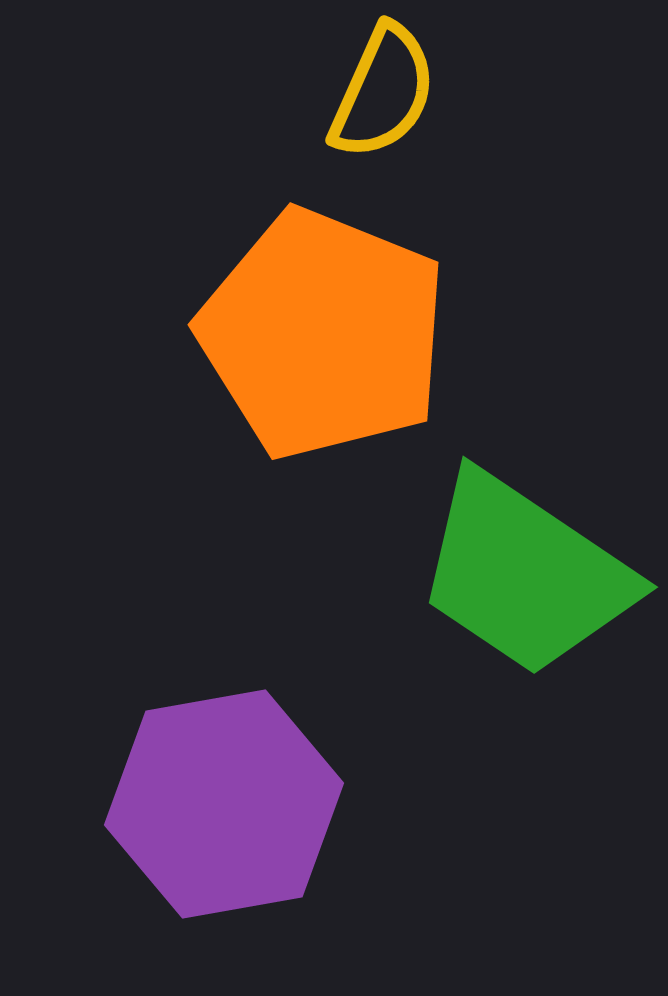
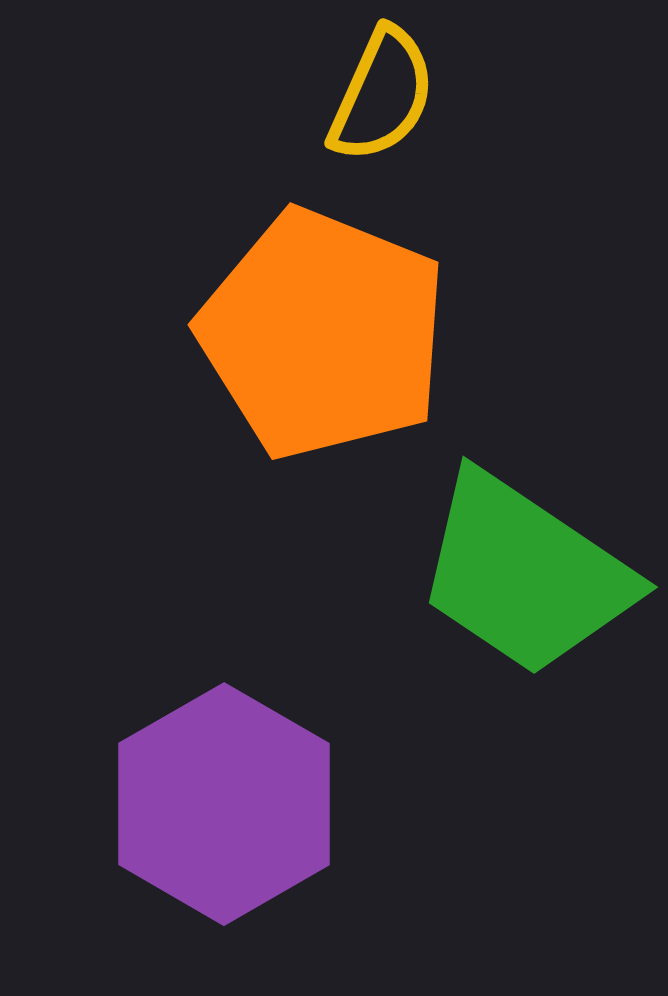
yellow semicircle: moved 1 px left, 3 px down
purple hexagon: rotated 20 degrees counterclockwise
